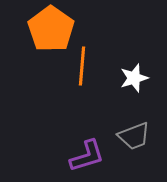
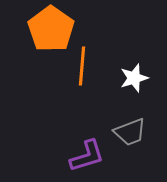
gray trapezoid: moved 4 px left, 4 px up
